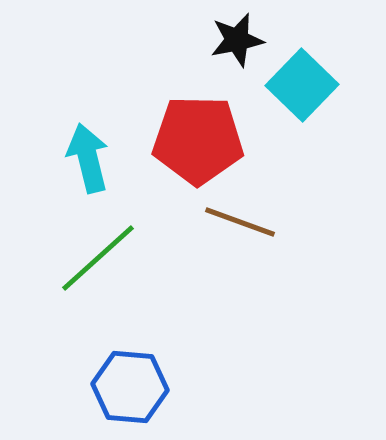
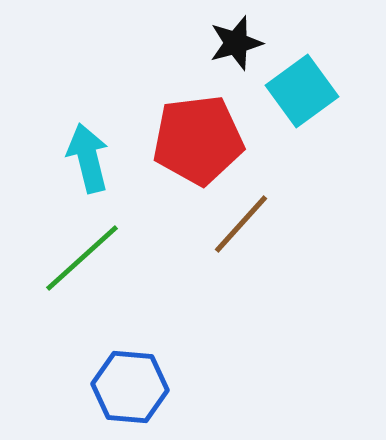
black star: moved 1 px left, 3 px down; rotated 4 degrees counterclockwise
cyan square: moved 6 px down; rotated 10 degrees clockwise
red pentagon: rotated 8 degrees counterclockwise
brown line: moved 1 px right, 2 px down; rotated 68 degrees counterclockwise
green line: moved 16 px left
